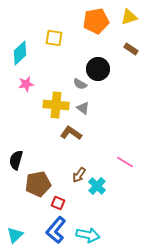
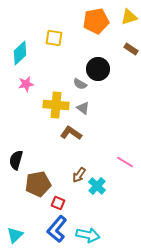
blue L-shape: moved 1 px right, 1 px up
